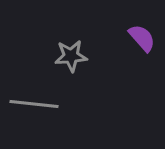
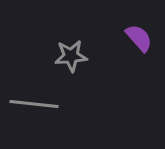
purple semicircle: moved 3 px left
